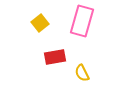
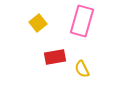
yellow square: moved 2 px left
yellow semicircle: moved 4 px up
